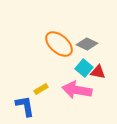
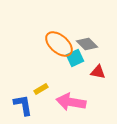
gray diamond: rotated 20 degrees clockwise
cyan square: moved 9 px left, 10 px up; rotated 24 degrees clockwise
pink arrow: moved 6 px left, 12 px down
blue L-shape: moved 2 px left, 1 px up
